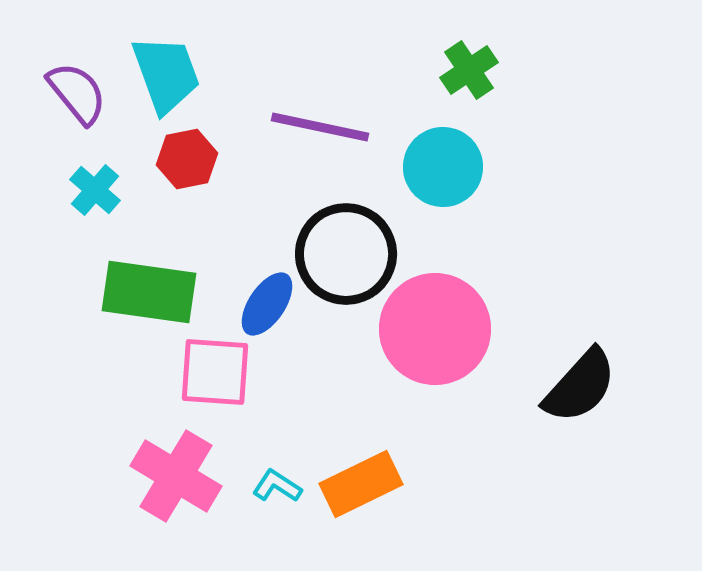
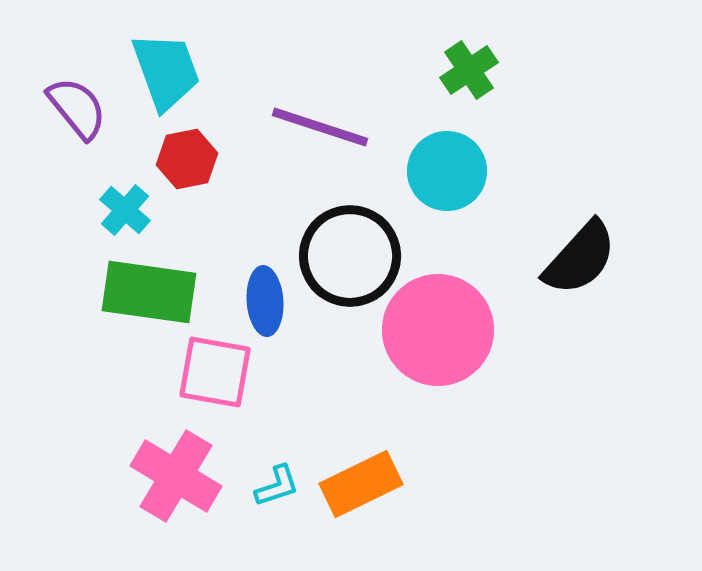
cyan trapezoid: moved 3 px up
purple semicircle: moved 15 px down
purple line: rotated 6 degrees clockwise
cyan circle: moved 4 px right, 4 px down
cyan cross: moved 30 px right, 20 px down
black circle: moved 4 px right, 2 px down
blue ellipse: moved 2 px left, 3 px up; rotated 38 degrees counterclockwise
pink circle: moved 3 px right, 1 px down
pink square: rotated 6 degrees clockwise
black semicircle: moved 128 px up
cyan L-shape: rotated 129 degrees clockwise
